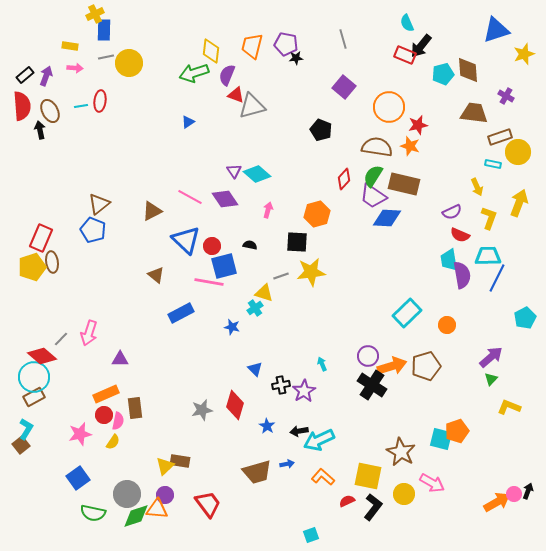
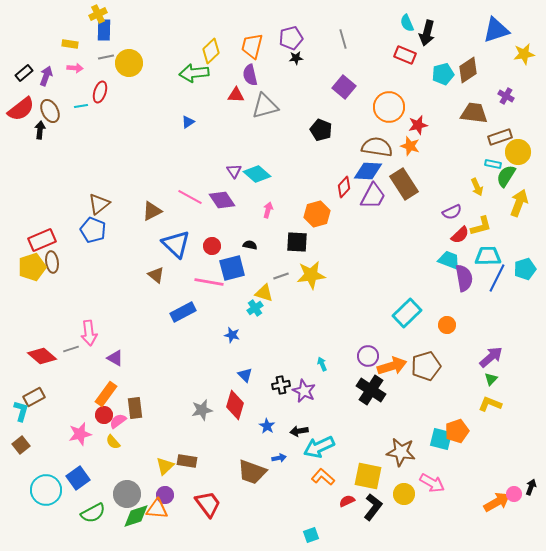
yellow cross at (95, 14): moved 3 px right
purple pentagon at (286, 44): moved 5 px right, 6 px up; rotated 25 degrees counterclockwise
yellow rectangle at (70, 46): moved 2 px up
black arrow at (421, 46): moved 6 px right, 13 px up; rotated 25 degrees counterclockwise
yellow diamond at (211, 51): rotated 40 degrees clockwise
yellow star at (524, 54): rotated 10 degrees clockwise
brown diamond at (468, 70): rotated 60 degrees clockwise
green arrow at (194, 73): rotated 12 degrees clockwise
black rectangle at (25, 75): moved 1 px left, 2 px up
purple semicircle at (227, 75): moved 23 px right; rotated 35 degrees counterclockwise
red triangle at (236, 95): rotated 18 degrees counterclockwise
red ellipse at (100, 101): moved 9 px up; rotated 10 degrees clockwise
red semicircle at (22, 106): moved 1 px left, 3 px down; rotated 56 degrees clockwise
gray triangle at (252, 106): moved 13 px right
black arrow at (40, 130): rotated 18 degrees clockwise
green semicircle at (373, 176): moved 133 px right
red diamond at (344, 179): moved 8 px down
brown rectangle at (404, 184): rotated 44 degrees clockwise
purple trapezoid at (373, 196): rotated 96 degrees counterclockwise
purple diamond at (225, 199): moved 3 px left, 1 px down
blue diamond at (387, 218): moved 19 px left, 47 px up
yellow L-shape at (489, 218): moved 8 px left, 8 px down; rotated 55 degrees clockwise
red semicircle at (460, 235): rotated 66 degrees counterclockwise
red rectangle at (41, 238): moved 1 px right, 2 px down; rotated 44 degrees clockwise
blue triangle at (186, 240): moved 10 px left, 4 px down
cyan trapezoid at (449, 260): rotated 120 degrees clockwise
blue square at (224, 266): moved 8 px right, 2 px down
yellow star at (311, 272): moved 3 px down
purple semicircle at (462, 275): moved 2 px right, 3 px down
blue rectangle at (181, 313): moved 2 px right, 1 px up
cyan pentagon at (525, 318): moved 49 px up; rotated 10 degrees clockwise
blue star at (232, 327): moved 8 px down
pink arrow at (89, 333): rotated 25 degrees counterclockwise
gray line at (61, 339): moved 10 px right, 10 px down; rotated 28 degrees clockwise
purple triangle at (120, 359): moved 5 px left, 1 px up; rotated 30 degrees clockwise
blue triangle at (255, 369): moved 10 px left, 6 px down
cyan circle at (34, 377): moved 12 px right, 113 px down
black cross at (372, 385): moved 1 px left, 5 px down
purple star at (304, 391): rotated 15 degrees counterclockwise
orange rectangle at (106, 394): rotated 30 degrees counterclockwise
yellow L-shape at (509, 407): moved 19 px left, 3 px up
pink semicircle at (118, 421): rotated 138 degrees counterclockwise
cyan L-shape at (26, 429): moved 5 px left, 18 px up; rotated 15 degrees counterclockwise
cyan arrow at (319, 440): moved 7 px down
yellow semicircle at (113, 442): rotated 105 degrees clockwise
brown star at (401, 452): rotated 20 degrees counterclockwise
brown rectangle at (180, 461): moved 7 px right
blue arrow at (287, 464): moved 8 px left, 6 px up
brown trapezoid at (257, 472): moved 5 px left; rotated 36 degrees clockwise
black arrow at (528, 491): moved 3 px right, 4 px up
green semicircle at (93, 513): rotated 40 degrees counterclockwise
